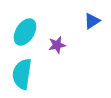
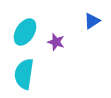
purple star: moved 1 px left, 3 px up; rotated 30 degrees clockwise
cyan semicircle: moved 2 px right
